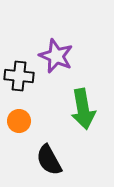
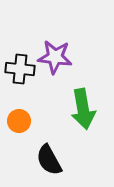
purple star: moved 1 px left, 1 px down; rotated 16 degrees counterclockwise
black cross: moved 1 px right, 7 px up
